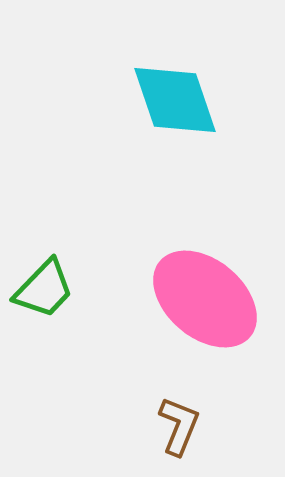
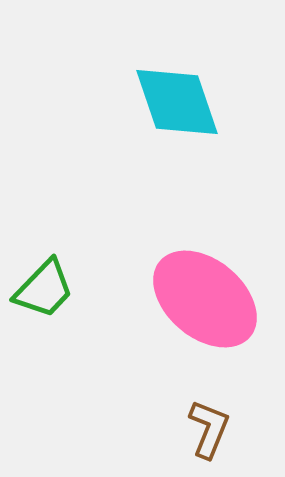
cyan diamond: moved 2 px right, 2 px down
brown L-shape: moved 30 px right, 3 px down
